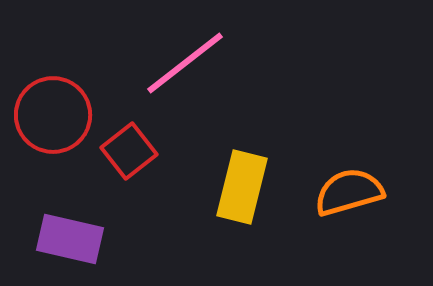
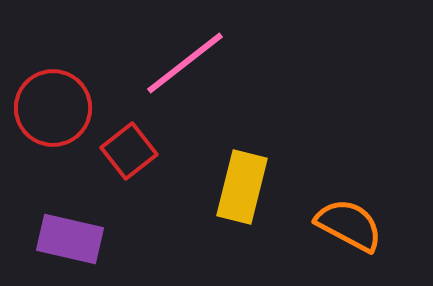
red circle: moved 7 px up
orange semicircle: moved 33 px down; rotated 44 degrees clockwise
